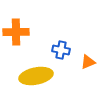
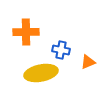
orange cross: moved 10 px right
yellow ellipse: moved 5 px right, 3 px up
